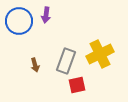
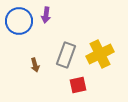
gray rectangle: moved 6 px up
red square: moved 1 px right
